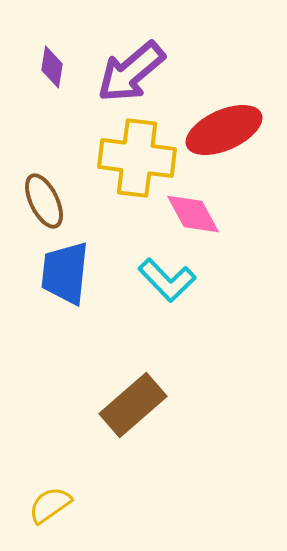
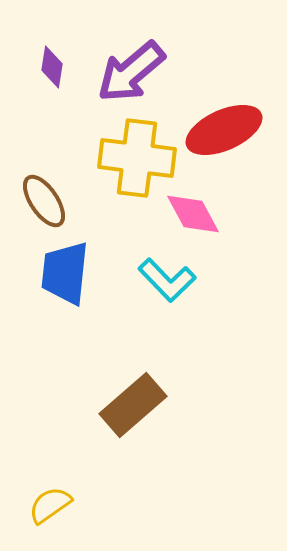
brown ellipse: rotated 8 degrees counterclockwise
